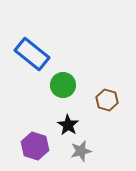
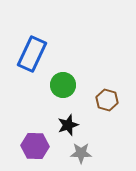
blue rectangle: rotated 76 degrees clockwise
black star: rotated 20 degrees clockwise
purple hexagon: rotated 16 degrees counterclockwise
gray star: moved 2 px down; rotated 15 degrees clockwise
